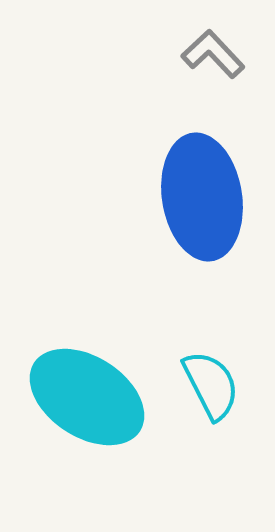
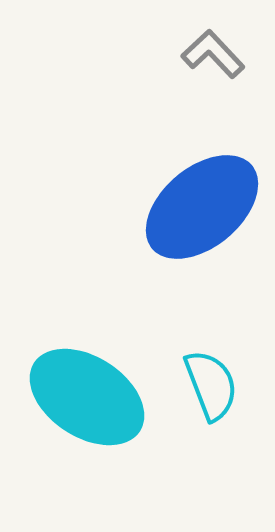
blue ellipse: moved 10 px down; rotated 59 degrees clockwise
cyan semicircle: rotated 6 degrees clockwise
